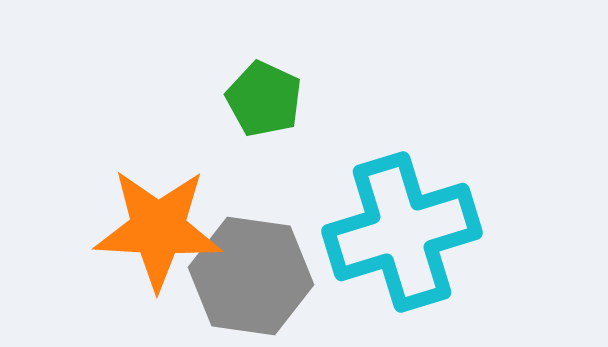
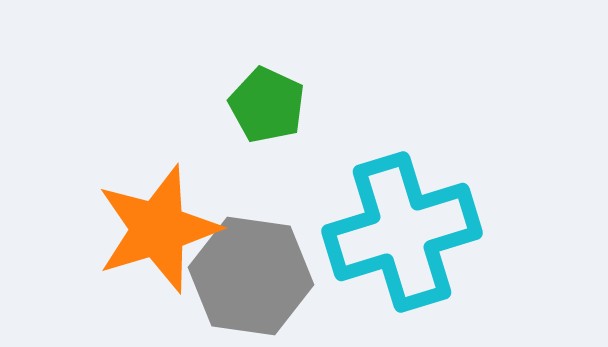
green pentagon: moved 3 px right, 6 px down
orange star: rotated 20 degrees counterclockwise
